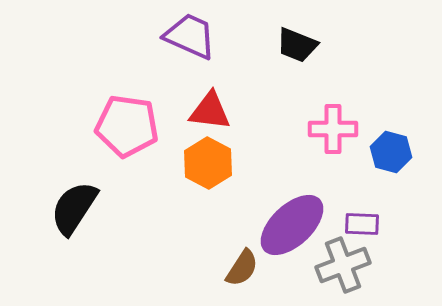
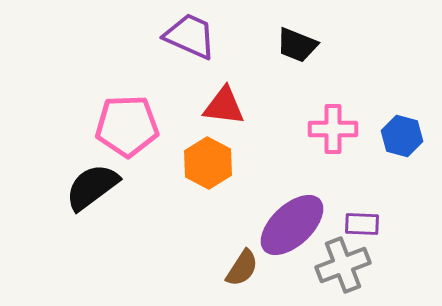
red triangle: moved 14 px right, 5 px up
pink pentagon: rotated 10 degrees counterclockwise
blue hexagon: moved 11 px right, 16 px up
black semicircle: moved 18 px right, 21 px up; rotated 20 degrees clockwise
